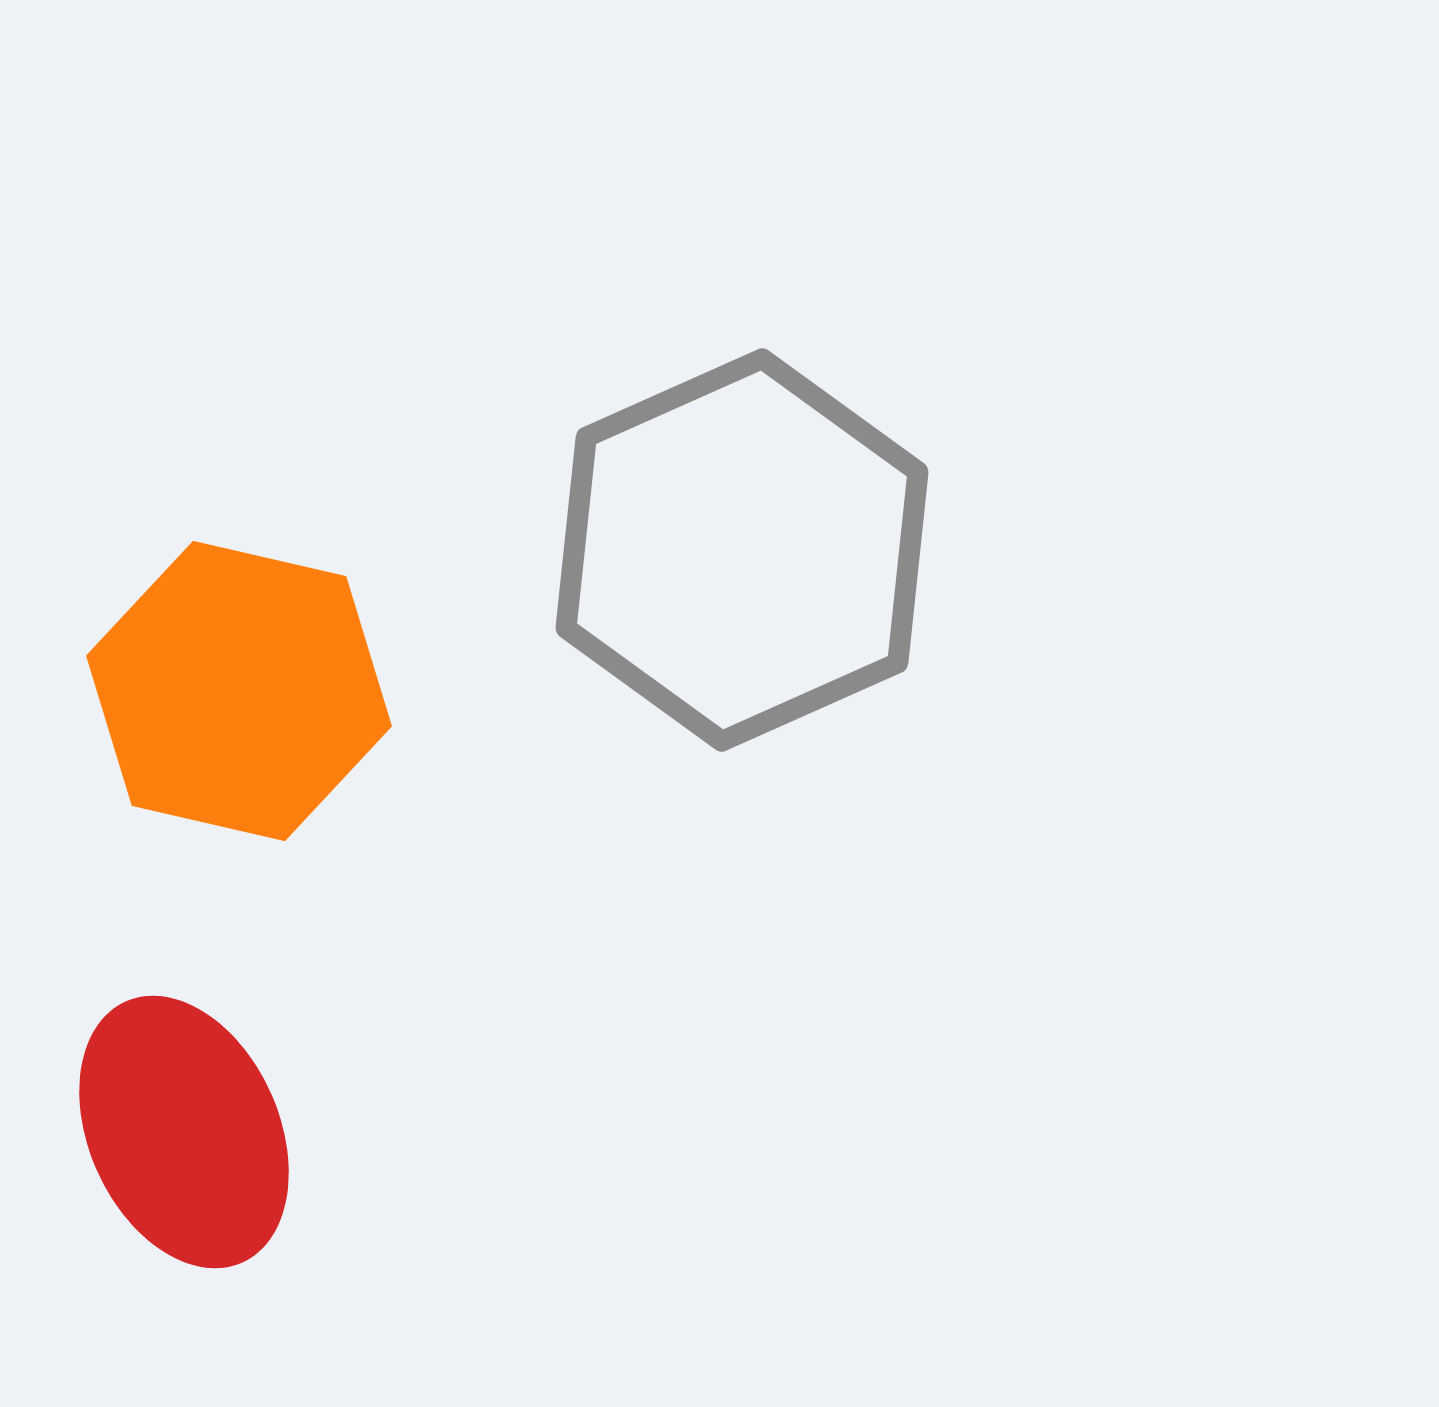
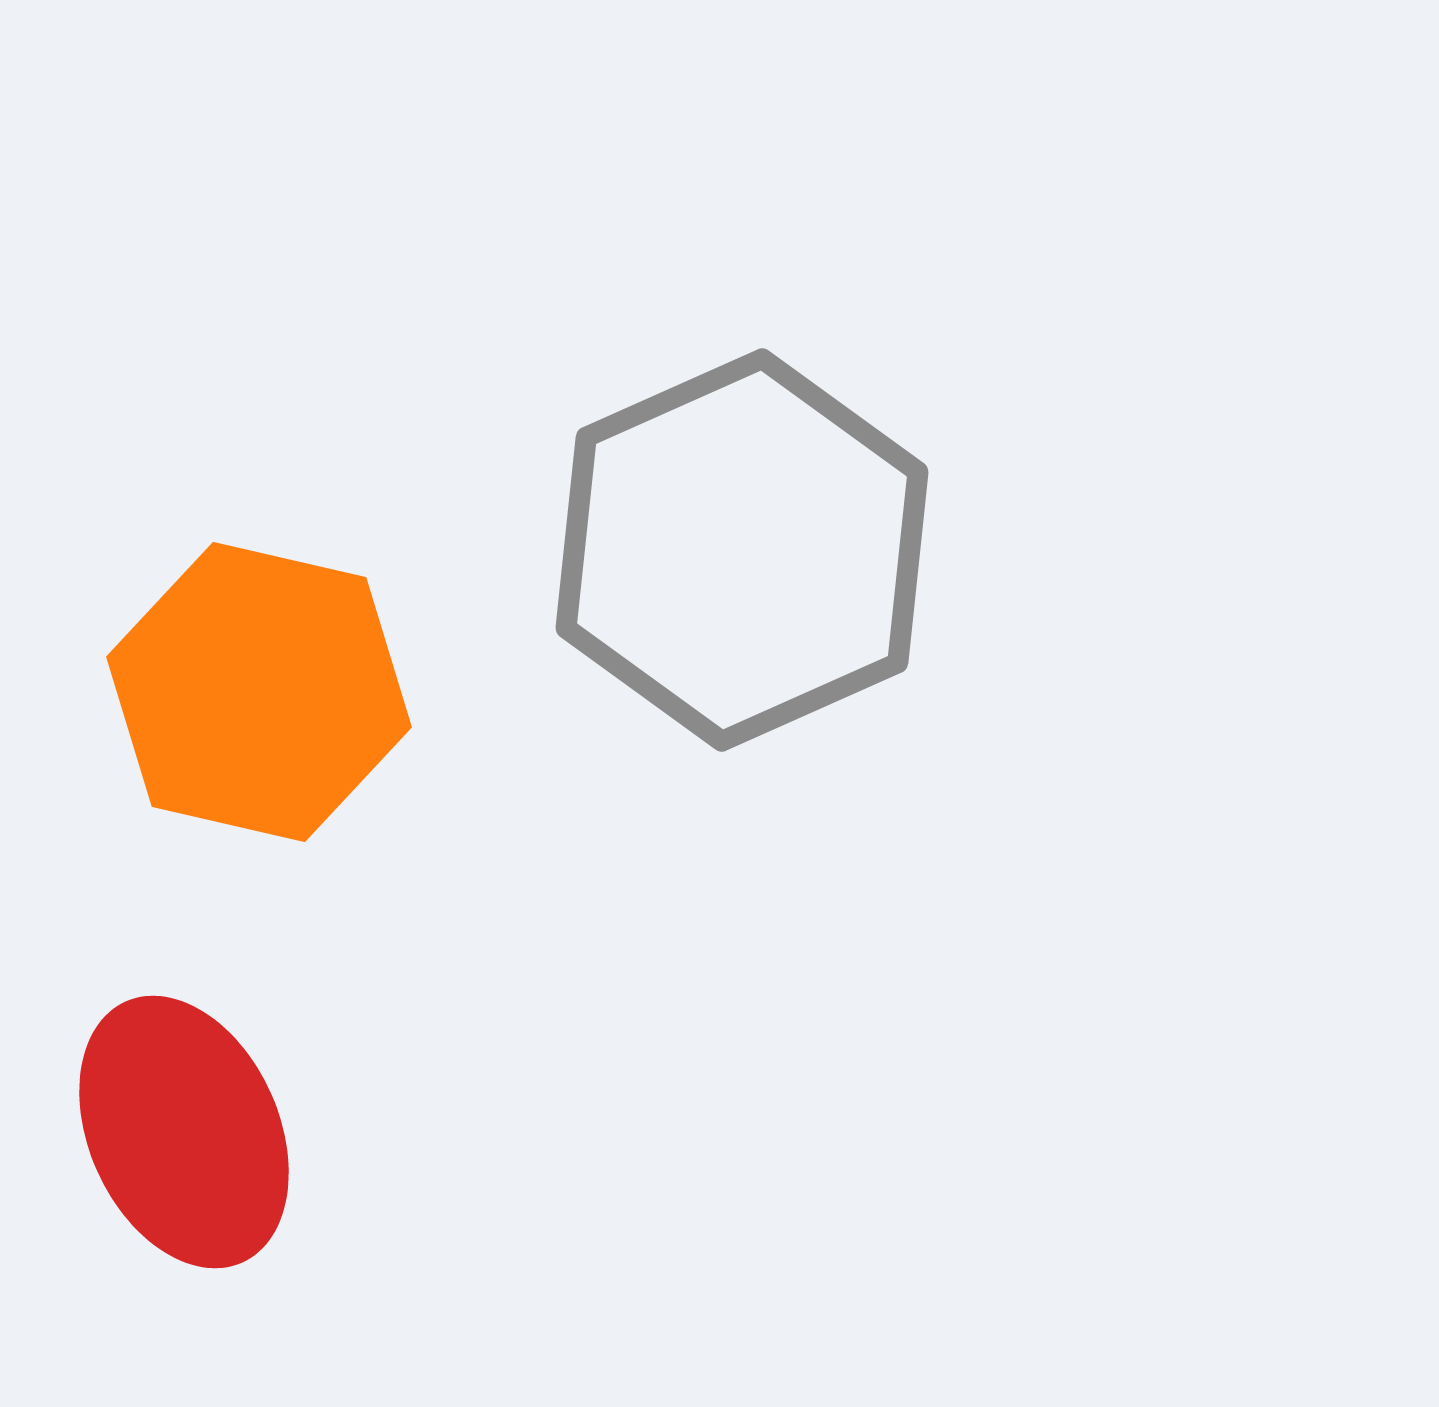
orange hexagon: moved 20 px right, 1 px down
